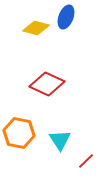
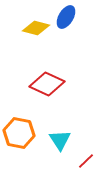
blue ellipse: rotated 10 degrees clockwise
